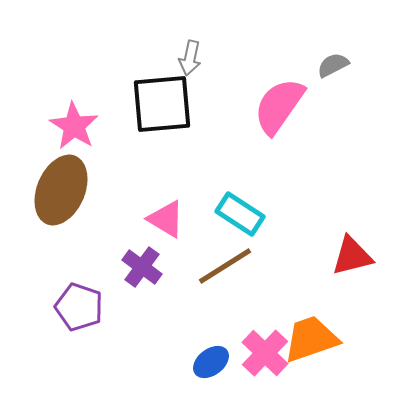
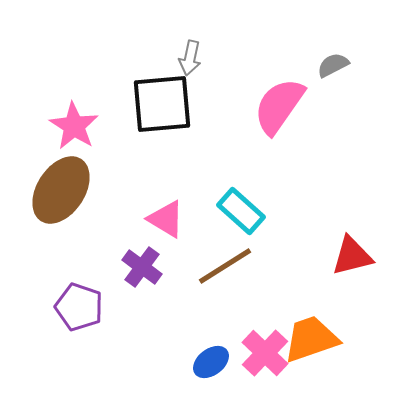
brown ellipse: rotated 10 degrees clockwise
cyan rectangle: moved 1 px right, 3 px up; rotated 9 degrees clockwise
